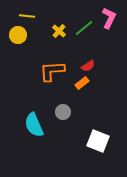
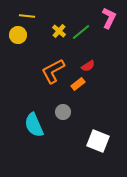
green line: moved 3 px left, 4 px down
orange L-shape: moved 1 px right; rotated 24 degrees counterclockwise
orange rectangle: moved 4 px left, 1 px down
